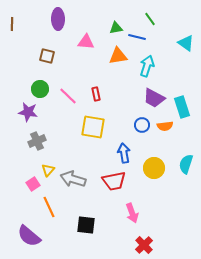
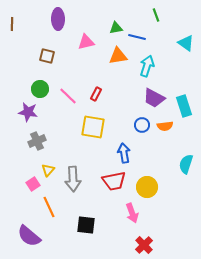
green line: moved 6 px right, 4 px up; rotated 16 degrees clockwise
pink triangle: rotated 18 degrees counterclockwise
red rectangle: rotated 40 degrees clockwise
cyan rectangle: moved 2 px right, 1 px up
yellow circle: moved 7 px left, 19 px down
gray arrow: rotated 110 degrees counterclockwise
